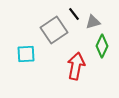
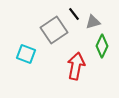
cyan square: rotated 24 degrees clockwise
